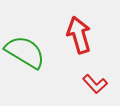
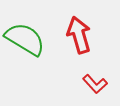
green semicircle: moved 13 px up
